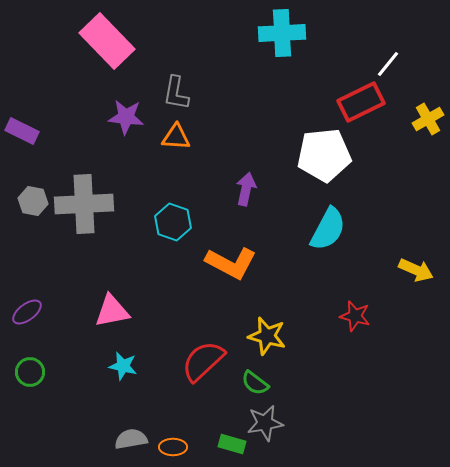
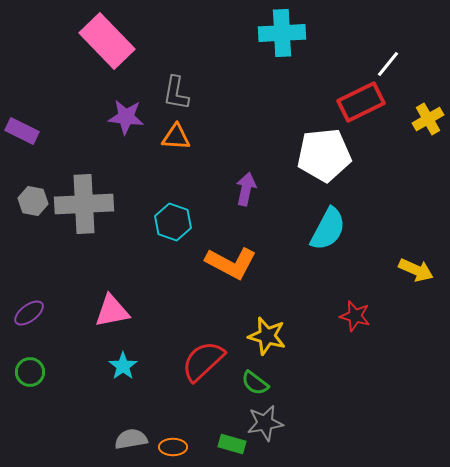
purple ellipse: moved 2 px right, 1 px down
cyan star: rotated 24 degrees clockwise
